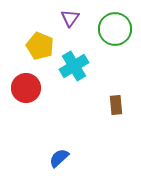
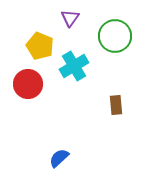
green circle: moved 7 px down
red circle: moved 2 px right, 4 px up
